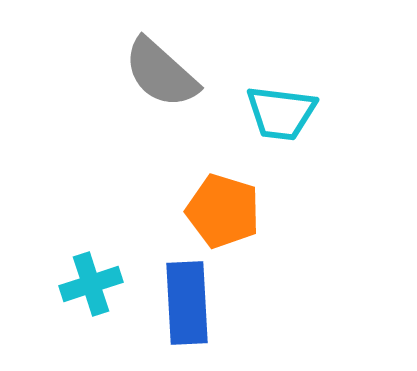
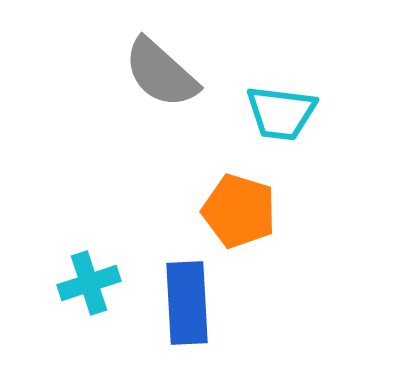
orange pentagon: moved 16 px right
cyan cross: moved 2 px left, 1 px up
